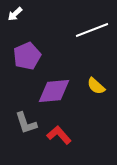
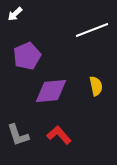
yellow semicircle: rotated 144 degrees counterclockwise
purple diamond: moved 3 px left
gray L-shape: moved 8 px left, 12 px down
